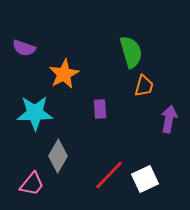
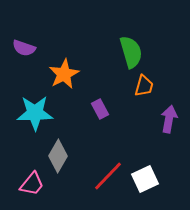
purple rectangle: rotated 24 degrees counterclockwise
red line: moved 1 px left, 1 px down
